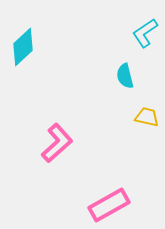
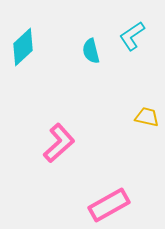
cyan L-shape: moved 13 px left, 3 px down
cyan semicircle: moved 34 px left, 25 px up
pink L-shape: moved 2 px right
